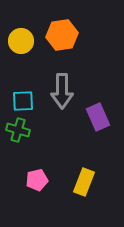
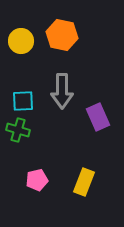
orange hexagon: rotated 20 degrees clockwise
